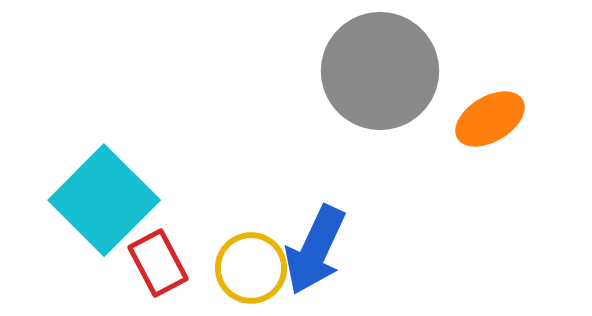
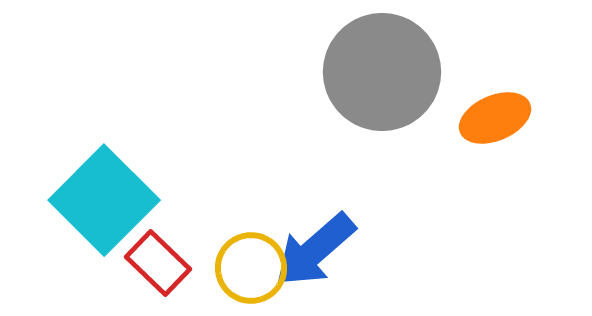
gray circle: moved 2 px right, 1 px down
orange ellipse: moved 5 px right, 1 px up; rotated 8 degrees clockwise
blue arrow: rotated 24 degrees clockwise
red rectangle: rotated 18 degrees counterclockwise
